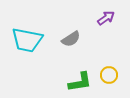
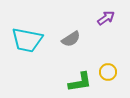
yellow circle: moved 1 px left, 3 px up
